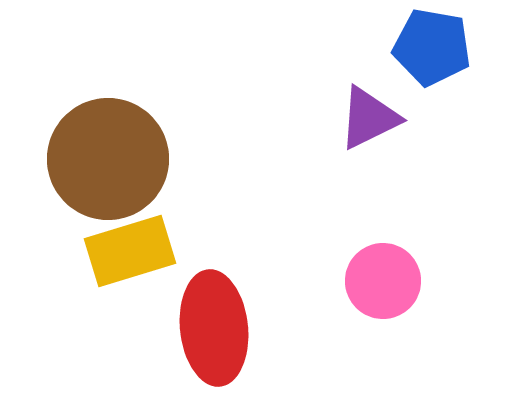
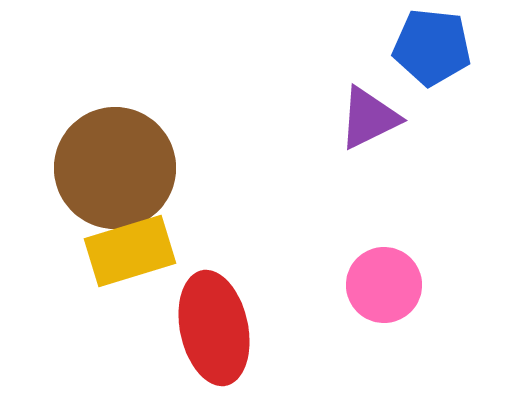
blue pentagon: rotated 4 degrees counterclockwise
brown circle: moved 7 px right, 9 px down
pink circle: moved 1 px right, 4 px down
red ellipse: rotated 6 degrees counterclockwise
